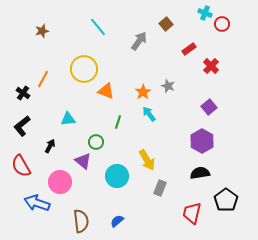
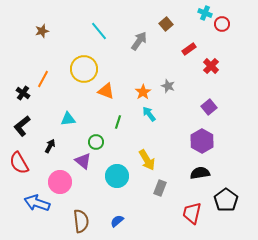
cyan line: moved 1 px right, 4 px down
red semicircle: moved 2 px left, 3 px up
